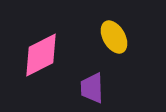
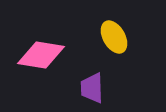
pink diamond: rotated 36 degrees clockwise
